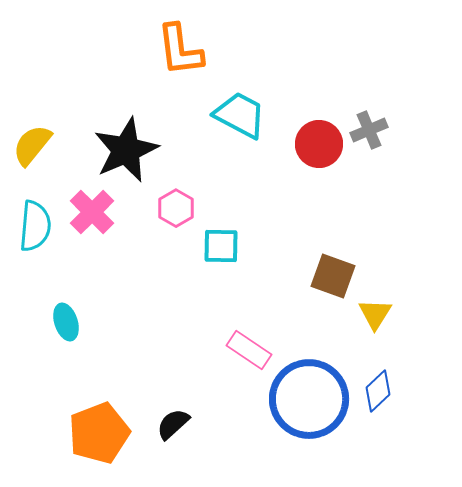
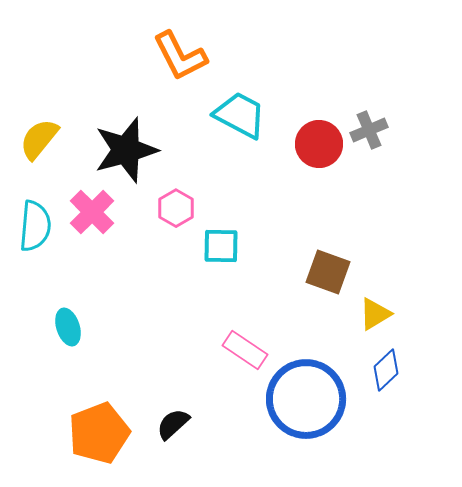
orange L-shape: moved 6 px down; rotated 20 degrees counterclockwise
yellow semicircle: moved 7 px right, 6 px up
black star: rotated 8 degrees clockwise
brown square: moved 5 px left, 4 px up
yellow triangle: rotated 27 degrees clockwise
cyan ellipse: moved 2 px right, 5 px down
pink rectangle: moved 4 px left
blue diamond: moved 8 px right, 21 px up
blue circle: moved 3 px left
